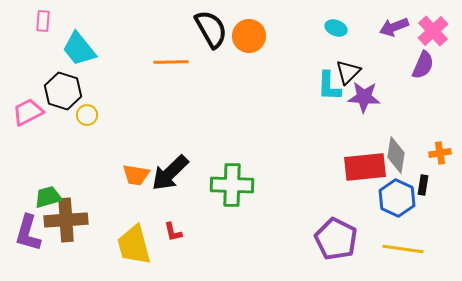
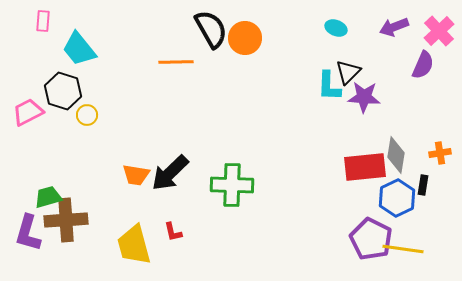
pink cross: moved 6 px right
orange circle: moved 4 px left, 2 px down
orange line: moved 5 px right
blue hexagon: rotated 9 degrees clockwise
purple pentagon: moved 35 px right
